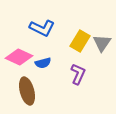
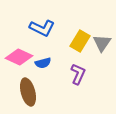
brown ellipse: moved 1 px right, 1 px down
